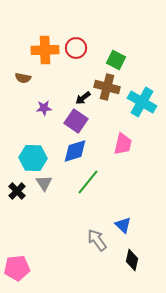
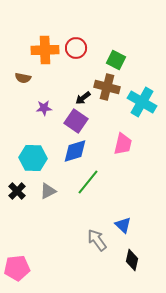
gray triangle: moved 4 px right, 8 px down; rotated 36 degrees clockwise
